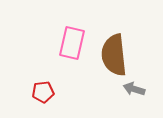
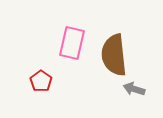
red pentagon: moved 2 px left, 11 px up; rotated 30 degrees counterclockwise
